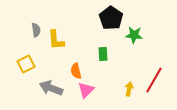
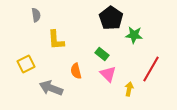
gray semicircle: moved 15 px up
green rectangle: moved 1 px left; rotated 48 degrees counterclockwise
red line: moved 3 px left, 11 px up
pink triangle: moved 22 px right, 16 px up; rotated 30 degrees counterclockwise
